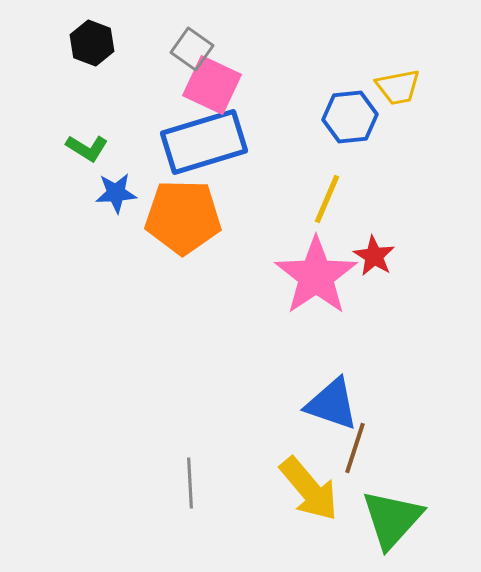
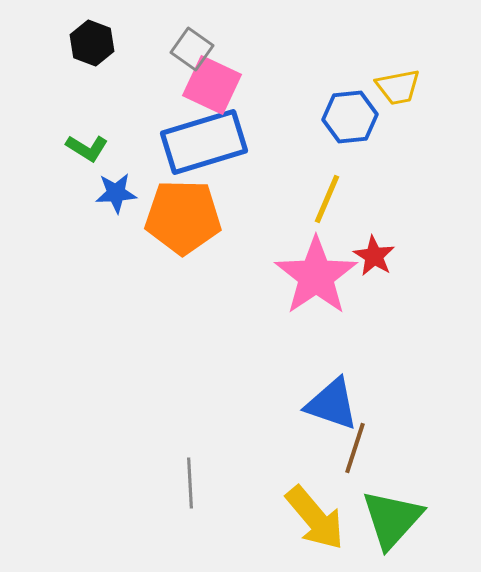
yellow arrow: moved 6 px right, 29 px down
